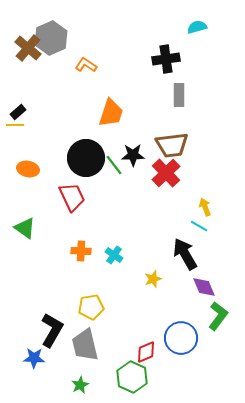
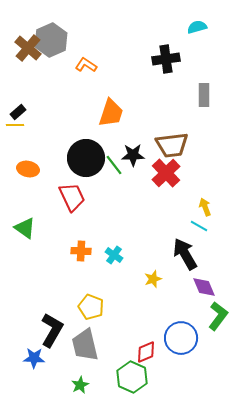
gray hexagon: moved 2 px down
gray rectangle: moved 25 px right
yellow pentagon: rotated 30 degrees clockwise
